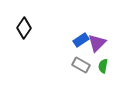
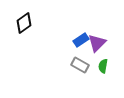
black diamond: moved 5 px up; rotated 20 degrees clockwise
gray rectangle: moved 1 px left
